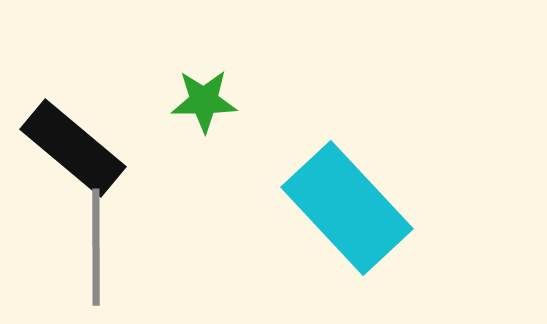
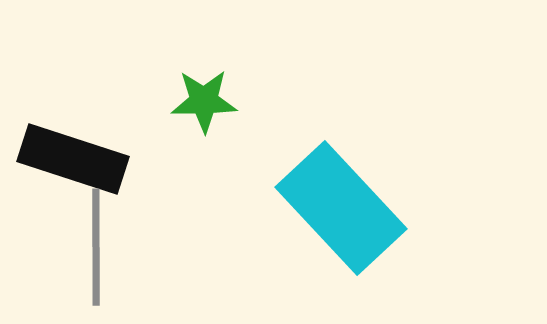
black rectangle: moved 11 px down; rotated 22 degrees counterclockwise
cyan rectangle: moved 6 px left
